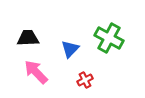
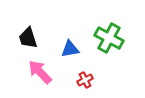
black trapezoid: rotated 105 degrees counterclockwise
blue triangle: rotated 36 degrees clockwise
pink arrow: moved 4 px right
